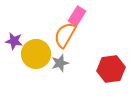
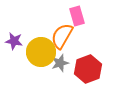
pink rectangle: rotated 48 degrees counterclockwise
orange semicircle: moved 3 px left, 1 px down
yellow circle: moved 5 px right, 2 px up
red hexagon: moved 23 px left; rotated 12 degrees counterclockwise
